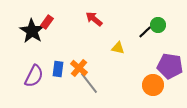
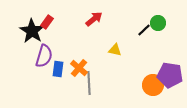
red arrow: rotated 102 degrees clockwise
green circle: moved 2 px up
black line: moved 1 px left, 2 px up
yellow triangle: moved 3 px left, 2 px down
purple pentagon: moved 9 px down
purple semicircle: moved 10 px right, 20 px up; rotated 10 degrees counterclockwise
gray line: rotated 35 degrees clockwise
